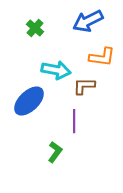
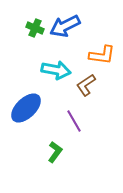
blue arrow: moved 23 px left, 5 px down
green cross: rotated 18 degrees counterclockwise
orange L-shape: moved 2 px up
brown L-shape: moved 2 px right, 1 px up; rotated 35 degrees counterclockwise
blue ellipse: moved 3 px left, 7 px down
purple line: rotated 30 degrees counterclockwise
